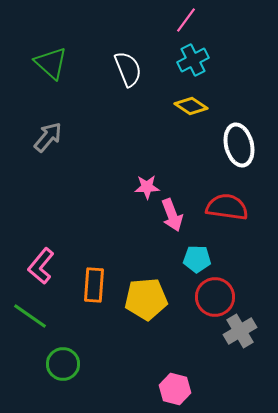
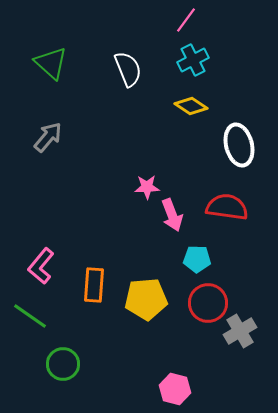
red circle: moved 7 px left, 6 px down
